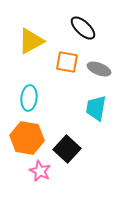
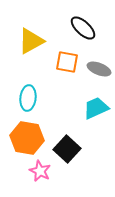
cyan ellipse: moved 1 px left
cyan trapezoid: rotated 56 degrees clockwise
